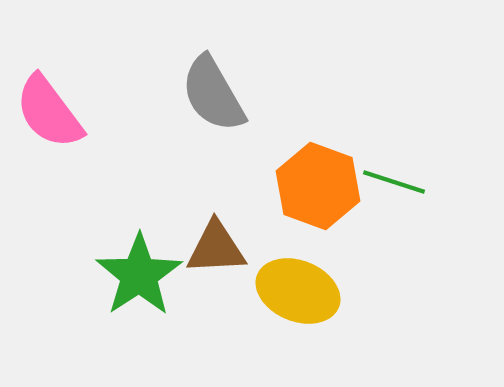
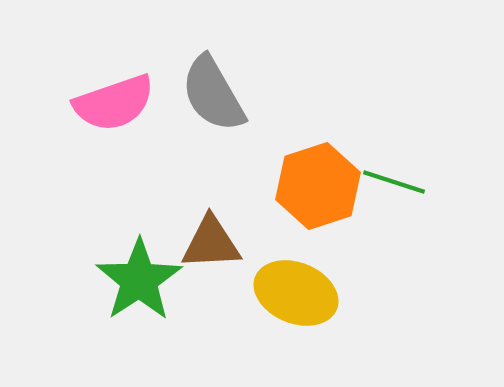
pink semicircle: moved 65 px right, 9 px up; rotated 72 degrees counterclockwise
orange hexagon: rotated 22 degrees clockwise
brown triangle: moved 5 px left, 5 px up
green star: moved 5 px down
yellow ellipse: moved 2 px left, 2 px down
